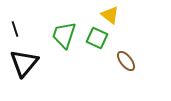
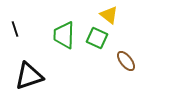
yellow triangle: moved 1 px left
green trapezoid: rotated 16 degrees counterclockwise
black triangle: moved 5 px right, 13 px down; rotated 32 degrees clockwise
